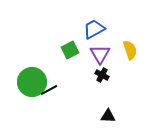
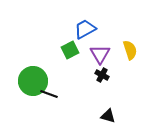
blue trapezoid: moved 9 px left
green circle: moved 1 px right, 1 px up
black line: moved 4 px down; rotated 48 degrees clockwise
black triangle: rotated 14 degrees clockwise
